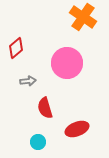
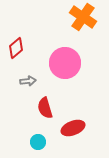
pink circle: moved 2 px left
red ellipse: moved 4 px left, 1 px up
